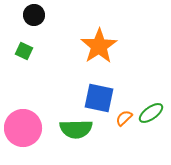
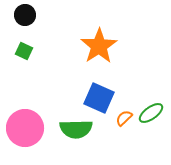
black circle: moved 9 px left
blue square: rotated 12 degrees clockwise
pink circle: moved 2 px right
